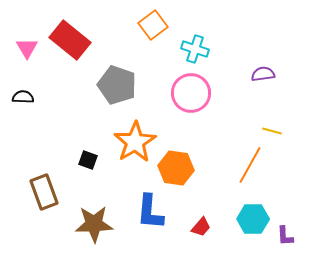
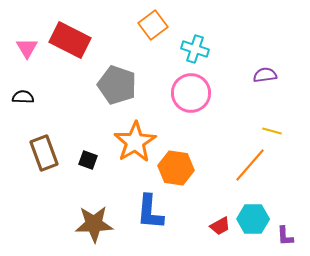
red rectangle: rotated 12 degrees counterclockwise
purple semicircle: moved 2 px right, 1 px down
orange line: rotated 12 degrees clockwise
brown rectangle: moved 39 px up
red trapezoid: moved 19 px right, 1 px up; rotated 20 degrees clockwise
